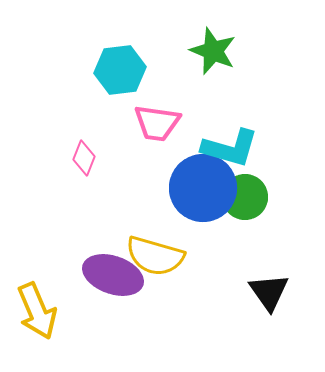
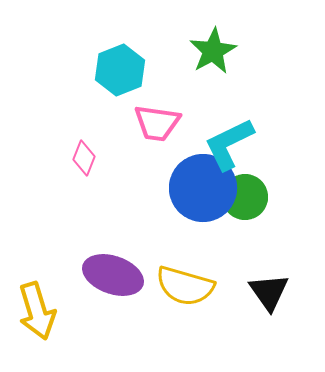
green star: rotated 21 degrees clockwise
cyan hexagon: rotated 15 degrees counterclockwise
cyan L-shape: moved 1 px left, 4 px up; rotated 138 degrees clockwise
yellow semicircle: moved 30 px right, 30 px down
yellow arrow: rotated 6 degrees clockwise
